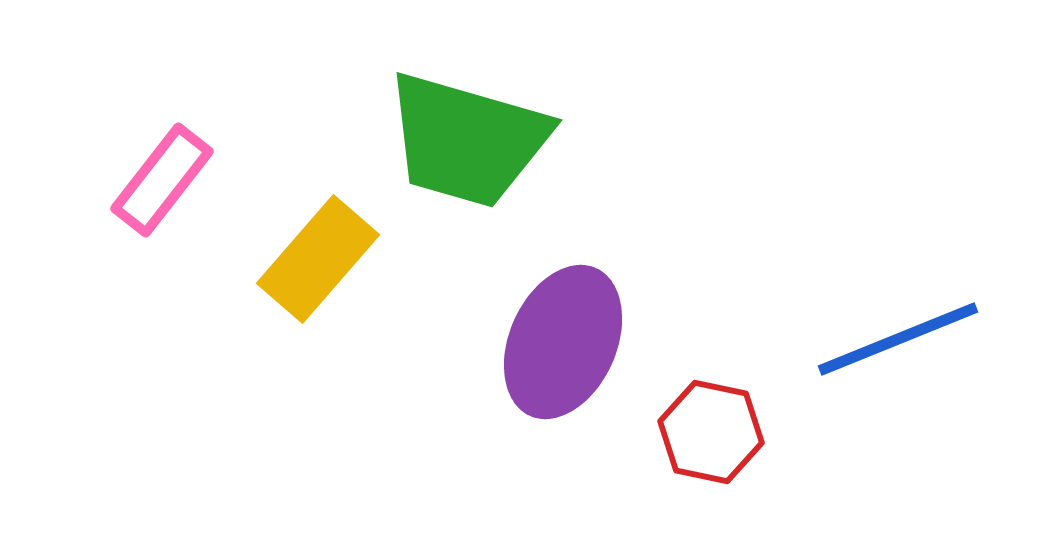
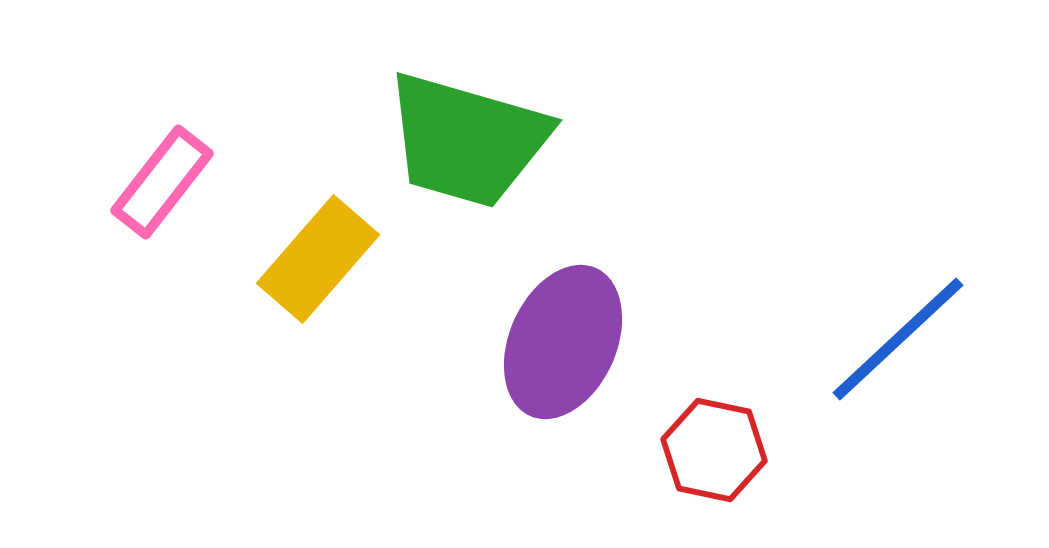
pink rectangle: moved 2 px down
blue line: rotated 21 degrees counterclockwise
red hexagon: moved 3 px right, 18 px down
